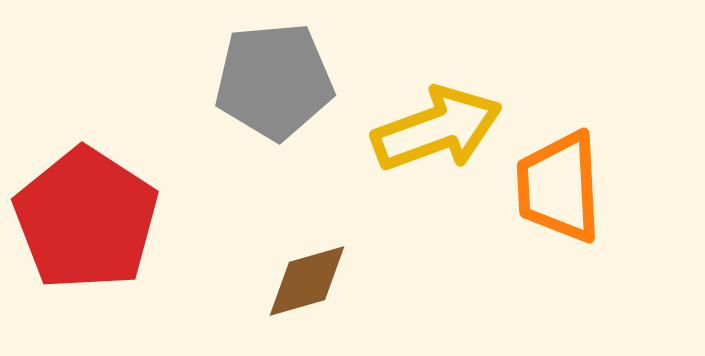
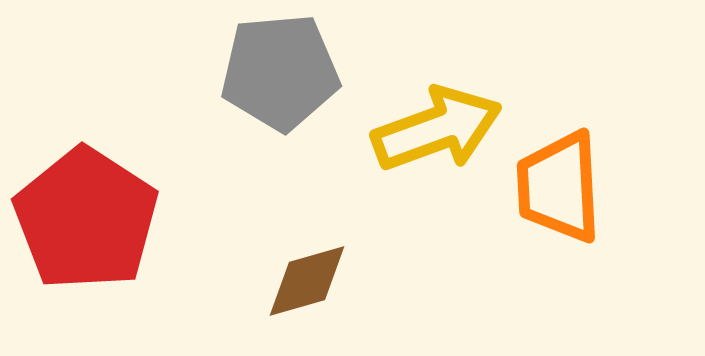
gray pentagon: moved 6 px right, 9 px up
